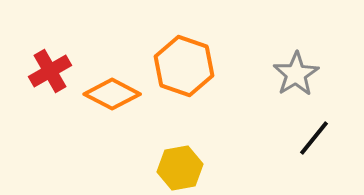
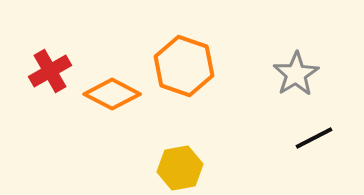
black line: rotated 24 degrees clockwise
